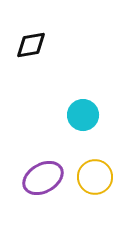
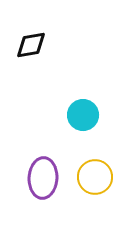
purple ellipse: rotated 57 degrees counterclockwise
